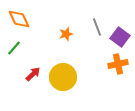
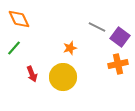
gray line: rotated 42 degrees counterclockwise
orange star: moved 4 px right, 14 px down
red arrow: moved 1 px left; rotated 112 degrees clockwise
